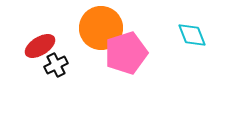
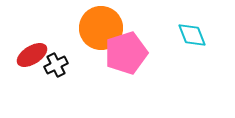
red ellipse: moved 8 px left, 9 px down
